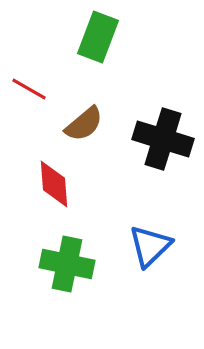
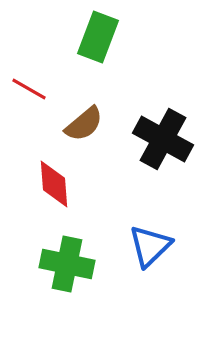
black cross: rotated 12 degrees clockwise
